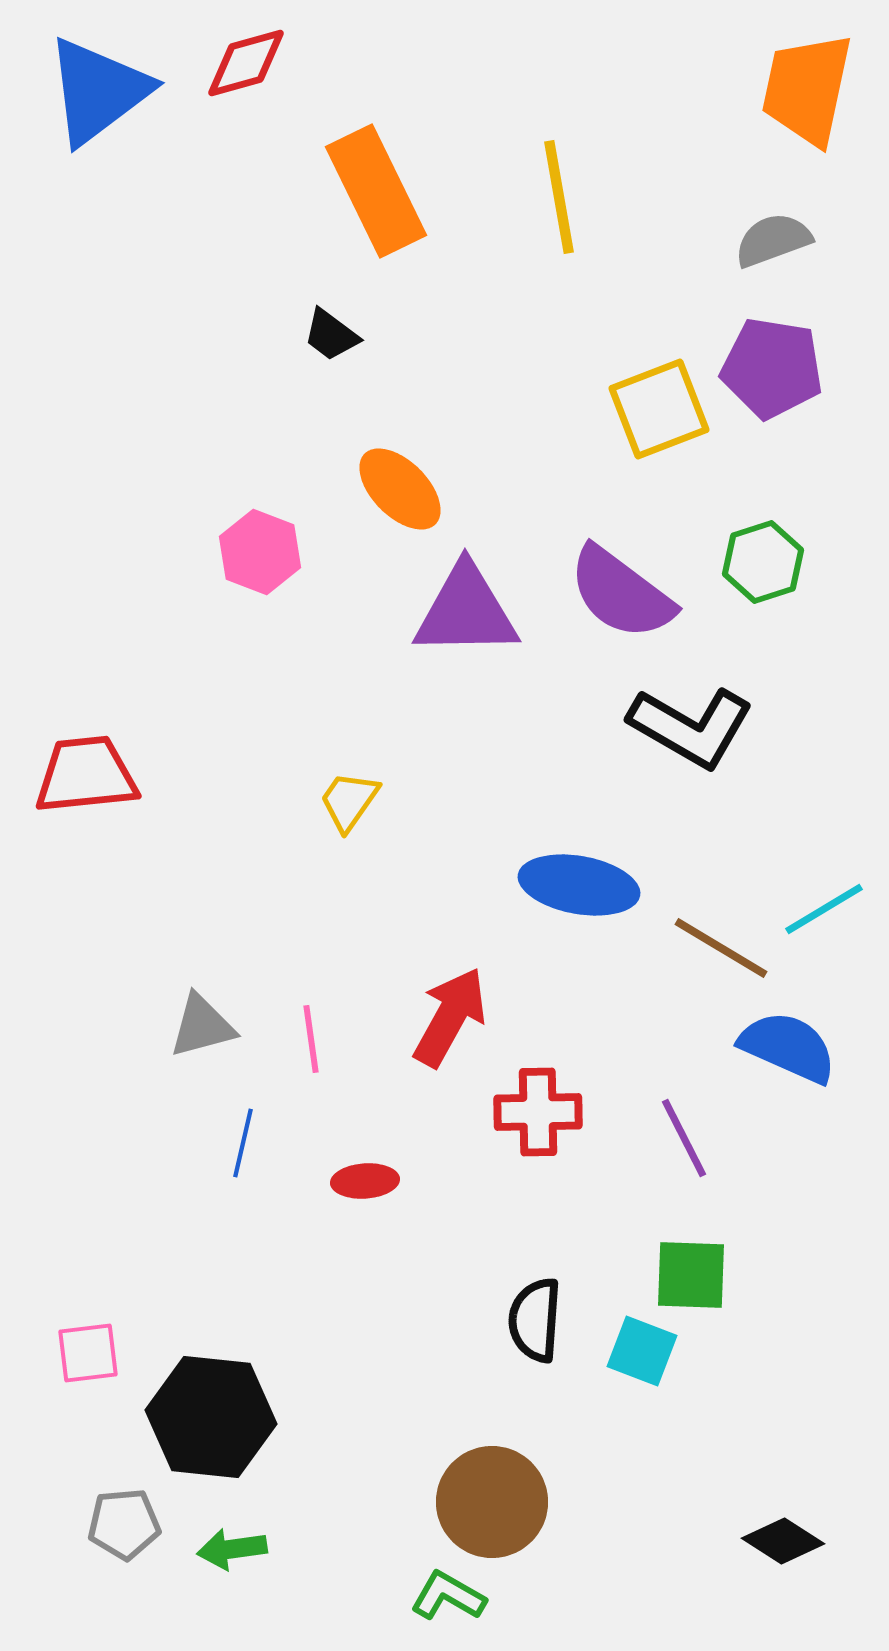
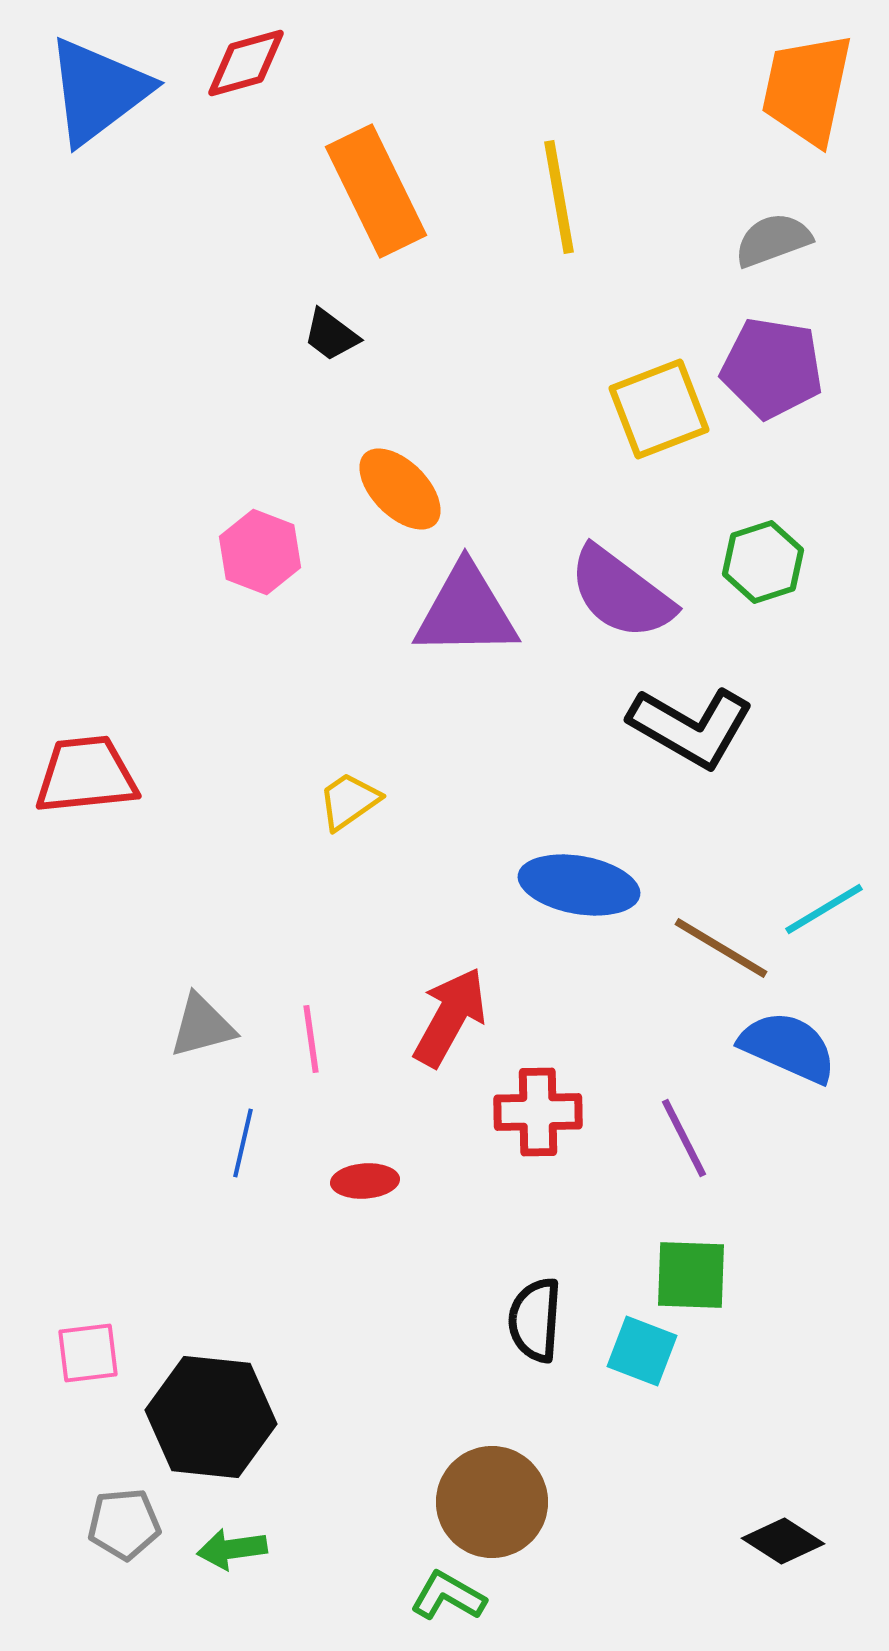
yellow trapezoid: rotated 20 degrees clockwise
